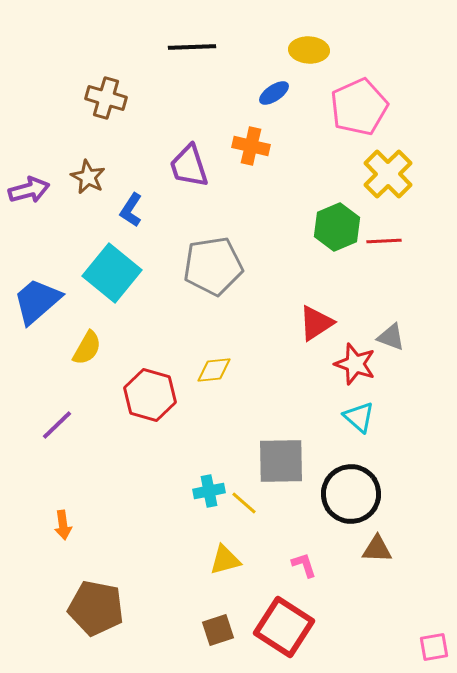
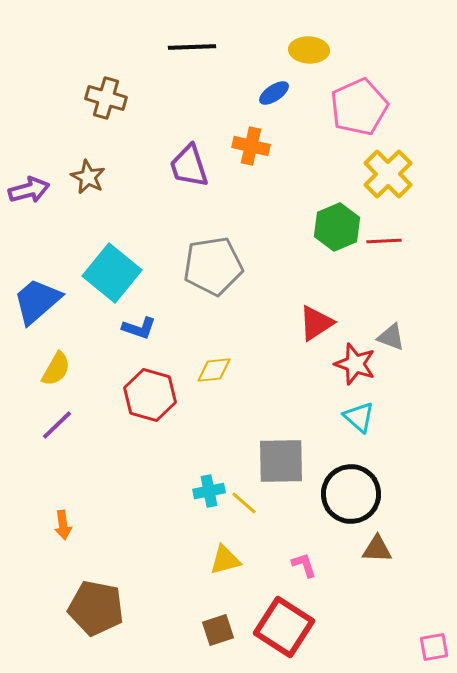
blue L-shape: moved 8 px right, 118 px down; rotated 104 degrees counterclockwise
yellow semicircle: moved 31 px left, 21 px down
